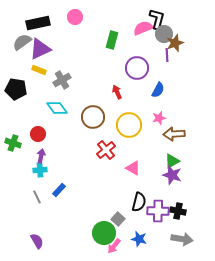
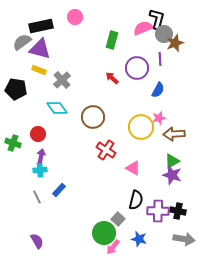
black rectangle: moved 3 px right, 3 px down
purple triangle: rotated 40 degrees clockwise
purple line: moved 7 px left, 4 px down
gray cross: rotated 12 degrees counterclockwise
red arrow: moved 5 px left, 14 px up; rotated 24 degrees counterclockwise
yellow circle: moved 12 px right, 2 px down
red cross: rotated 18 degrees counterclockwise
black semicircle: moved 3 px left, 2 px up
gray arrow: moved 2 px right
pink arrow: moved 1 px left, 1 px down
